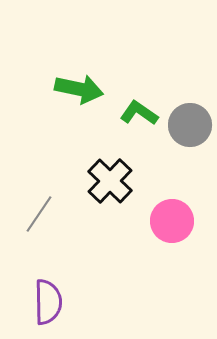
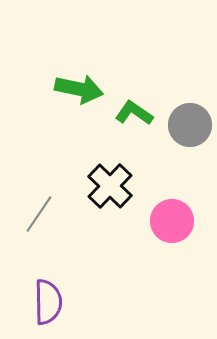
green L-shape: moved 5 px left
black cross: moved 5 px down
